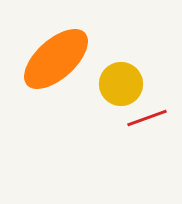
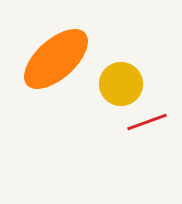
red line: moved 4 px down
